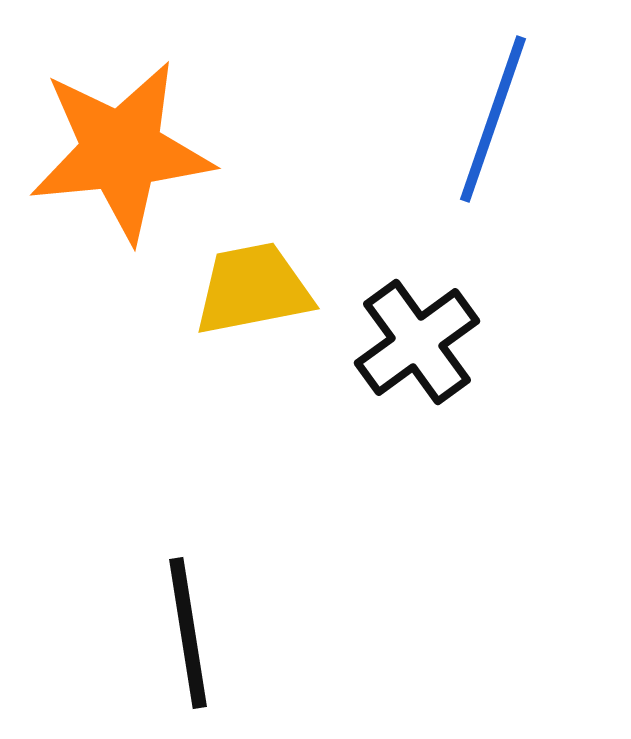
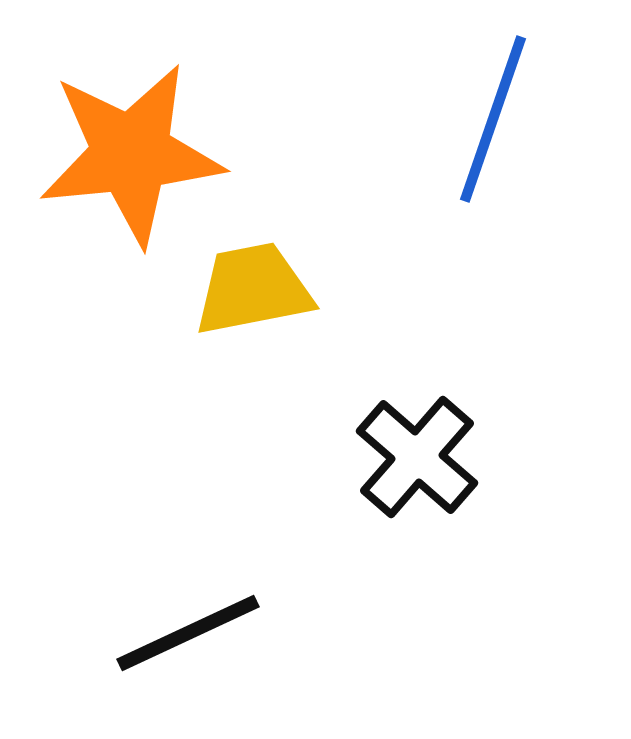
orange star: moved 10 px right, 3 px down
black cross: moved 115 px down; rotated 13 degrees counterclockwise
black line: rotated 74 degrees clockwise
